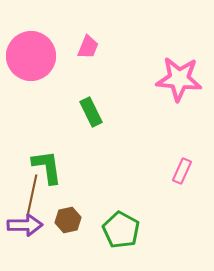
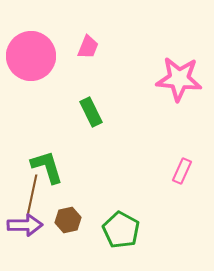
green L-shape: rotated 9 degrees counterclockwise
